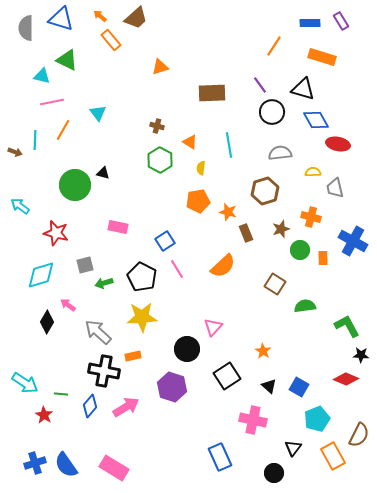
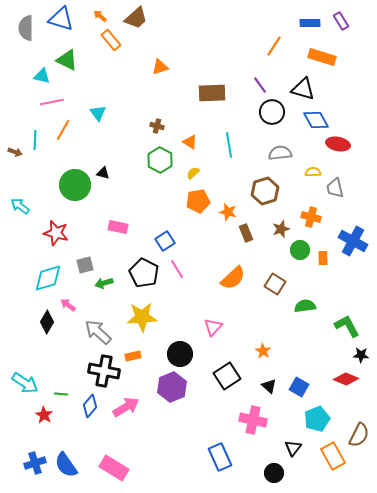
yellow semicircle at (201, 168): moved 8 px left, 5 px down; rotated 40 degrees clockwise
orange semicircle at (223, 266): moved 10 px right, 12 px down
cyan diamond at (41, 275): moved 7 px right, 3 px down
black pentagon at (142, 277): moved 2 px right, 4 px up
black circle at (187, 349): moved 7 px left, 5 px down
purple hexagon at (172, 387): rotated 20 degrees clockwise
